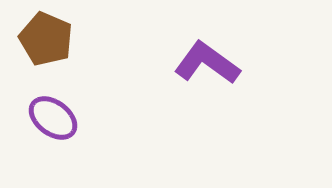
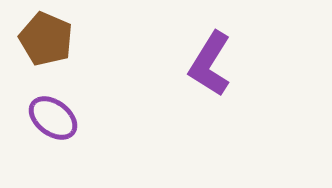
purple L-shape: moved 3 px right, 1 px down; rotated 94 degrees counterclockwise
